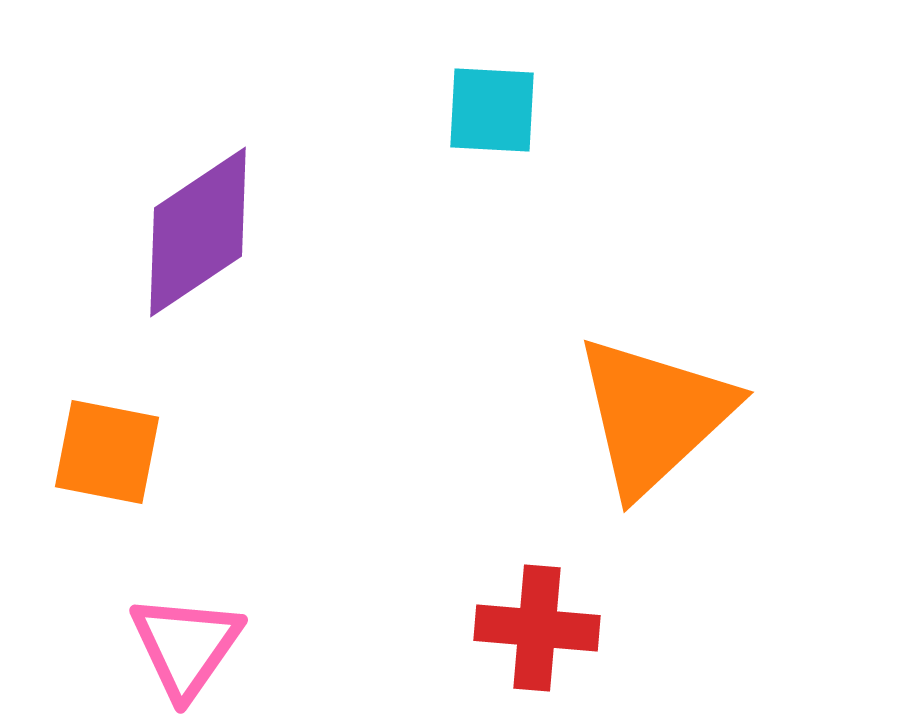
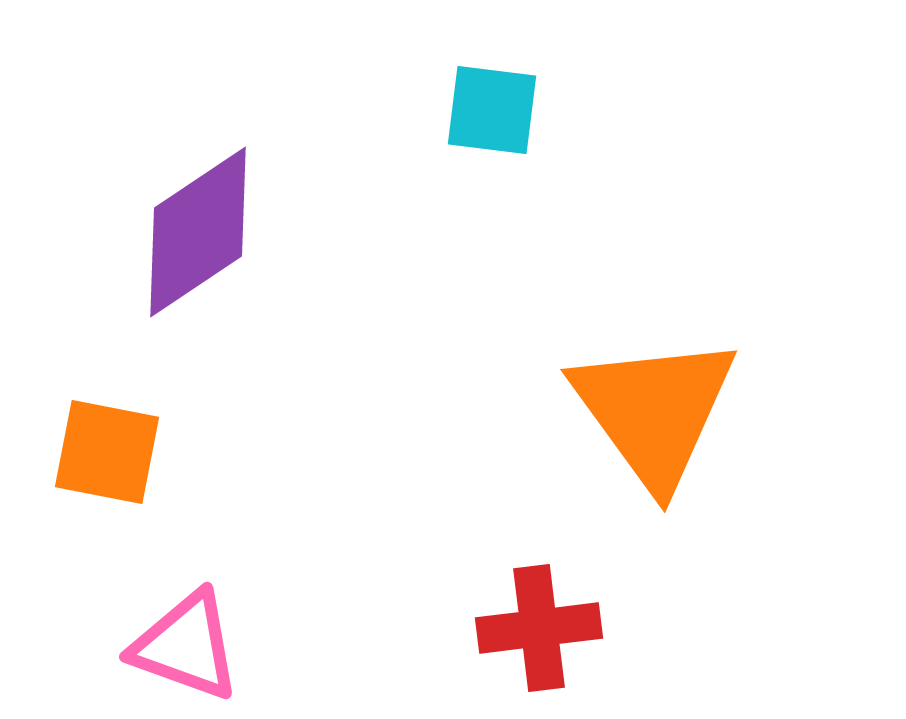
cyan square: rotated 4 degrees clockwise
orange triangle: moved 4 px up; rotated 23 degrees counterclockwise
red cross: moved 2 px right; rotated 12 degrees counterclockwise
pink triangle: rotated 45 degrees counterclockwise
